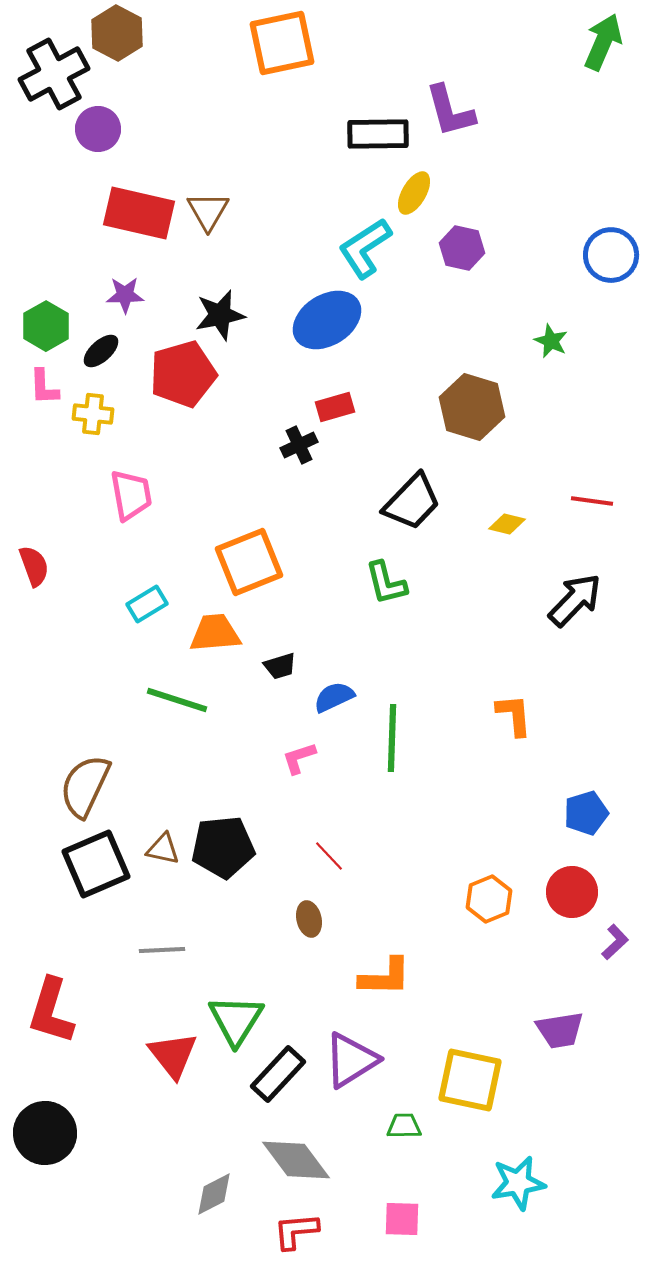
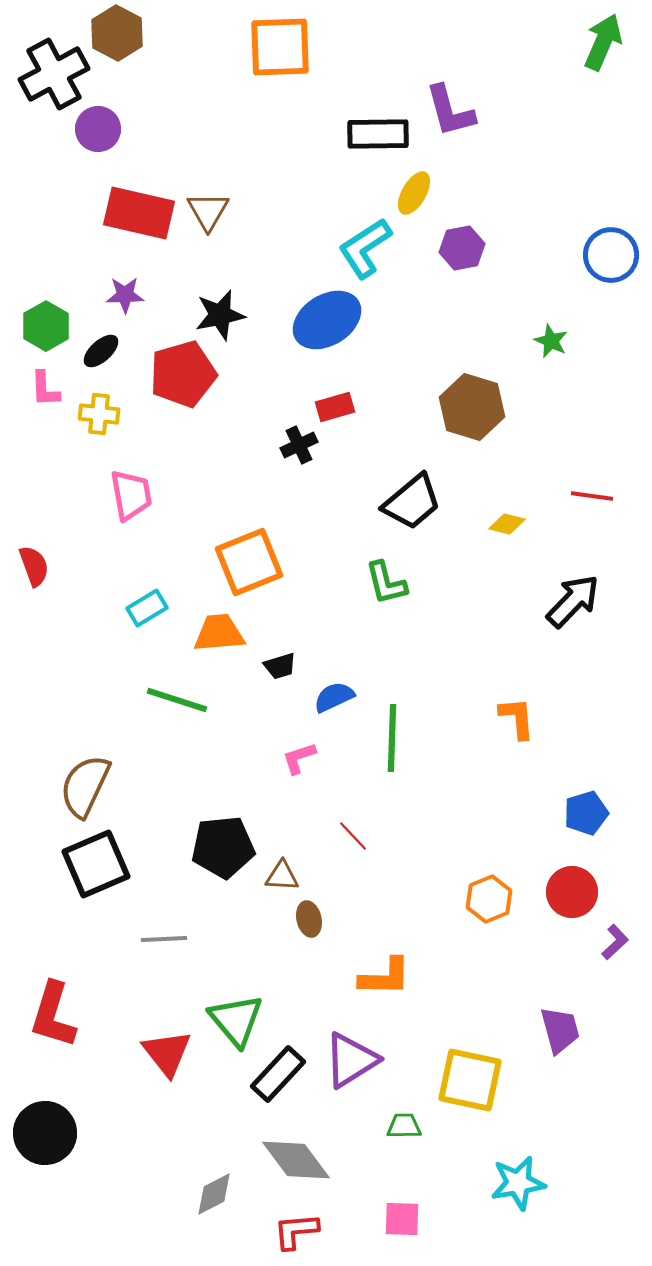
orange square at (282, 43): moved 2 px left, 4 px down; rotated 10 degrees clockwise
purple hexagon at (462, 248): rotated 24 degrees counterclockwise
pink L-shape at (44, 387): moved 1 px right, 2 px down
yellow cross at (93, 414): moved 6 px right
red line at (592, 501): moved 5 px up
black trapezoid at (412, 502): rotated 6 degrees clockwise
black arrow at (575, 600): moved 2 px left, 1 px down
cyan rectangle at (147, 604): moved 4 px down
orange trapezoid at (215, 633): moved 4 px right
orange L-shape at (514, 715): moved 3 px right, 3 px down
brown triangle at (163, 849): moved 119 px right, 27 px down; rotated 9 degrees counterclockwise
red line at (329, 856): moved 24 px right, 20 px up
gray line at (162, 950): moved 2 px right, 11 px up
red L-shape at (51, 1011): moved 2 px right, 4 px down
green triangle at (236, 1020): rotated 12 degrees counterclockwise
purple trapezoid at (560, 1030): rotated 96 degrees counterclockwise
red triangle at (173, 1055): moved 6 px left, 2 px up
